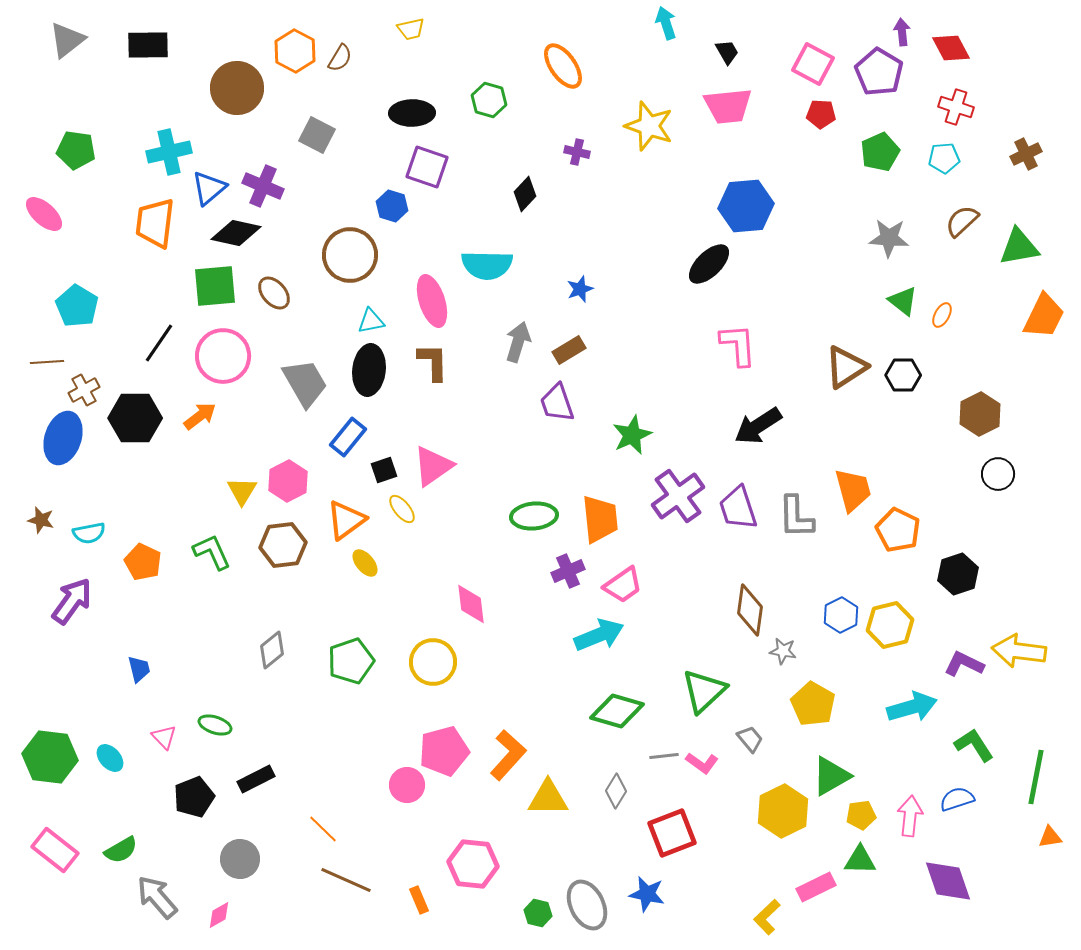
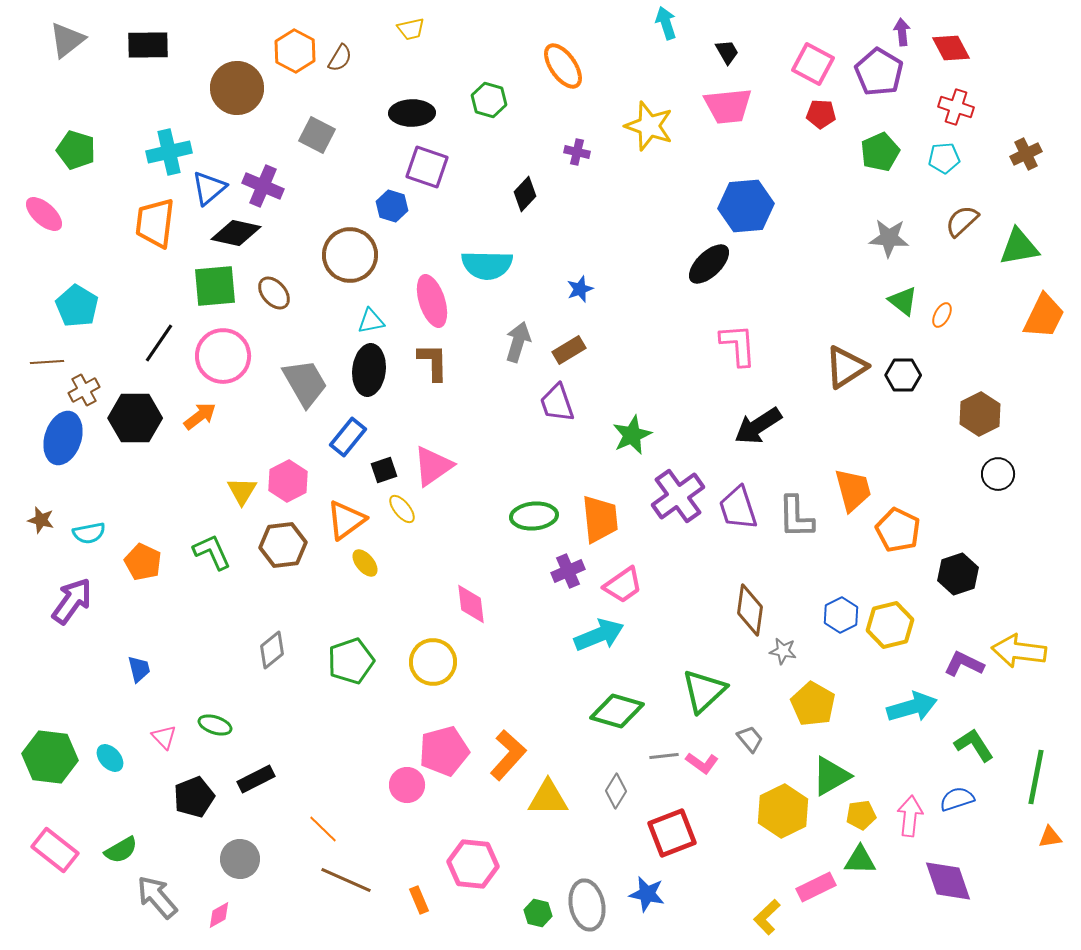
green pentagon at (76, 150): rotated 9 degrees clockwise
gray ellipse at (587, 905): rotated 15 degrees clockwise
